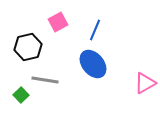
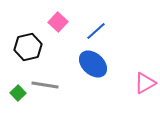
pink square: rotated 18 degrees counterclockwise
blue line: moved 1 px right, 1 px down; rotated 25 degrees clockwise
blue ellipse: rotated 8 degrees counterclockwise
gray line: moved 5 px down
green square: moved 3 px left, 2 px up
